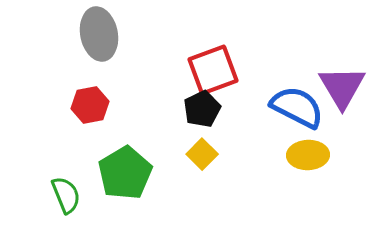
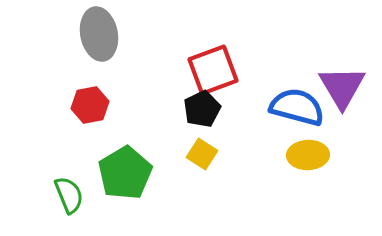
blue semicircle: rotated 12 degrees counterclockwise
yellow square: rotated 12 degrees counterclockwise
green semicircle: moved 3 px right
